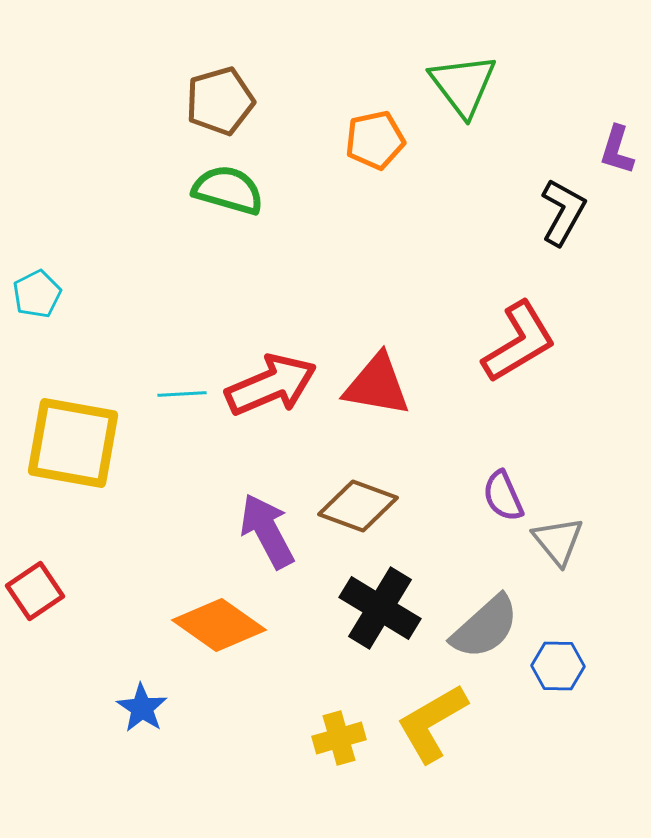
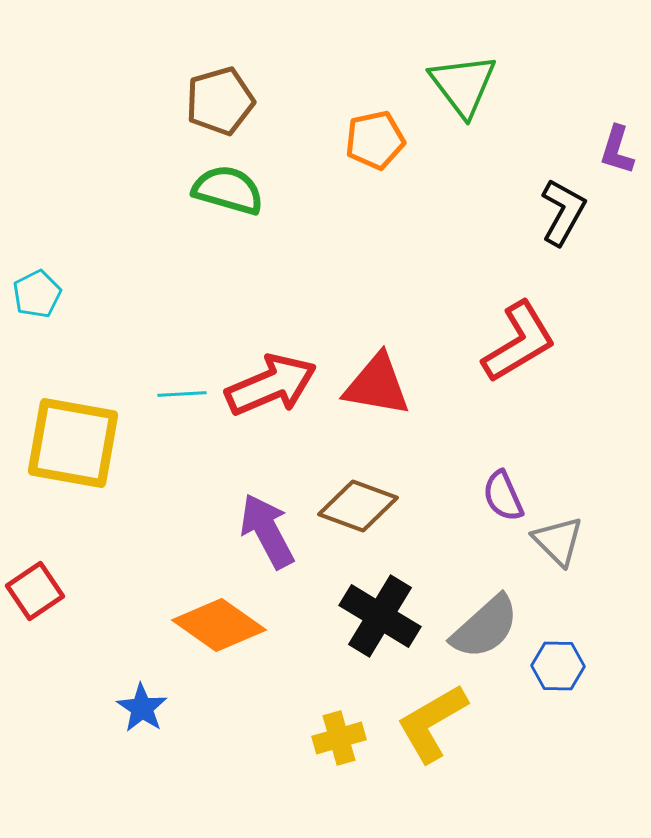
gray triangle: rotated 6 degrees counterclockwise
black cross: moved 8 px down
